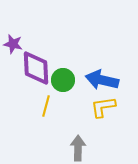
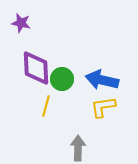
purple star: moved 8 px right, 21 px up
green circle: moved 1 px left, 1 px up
